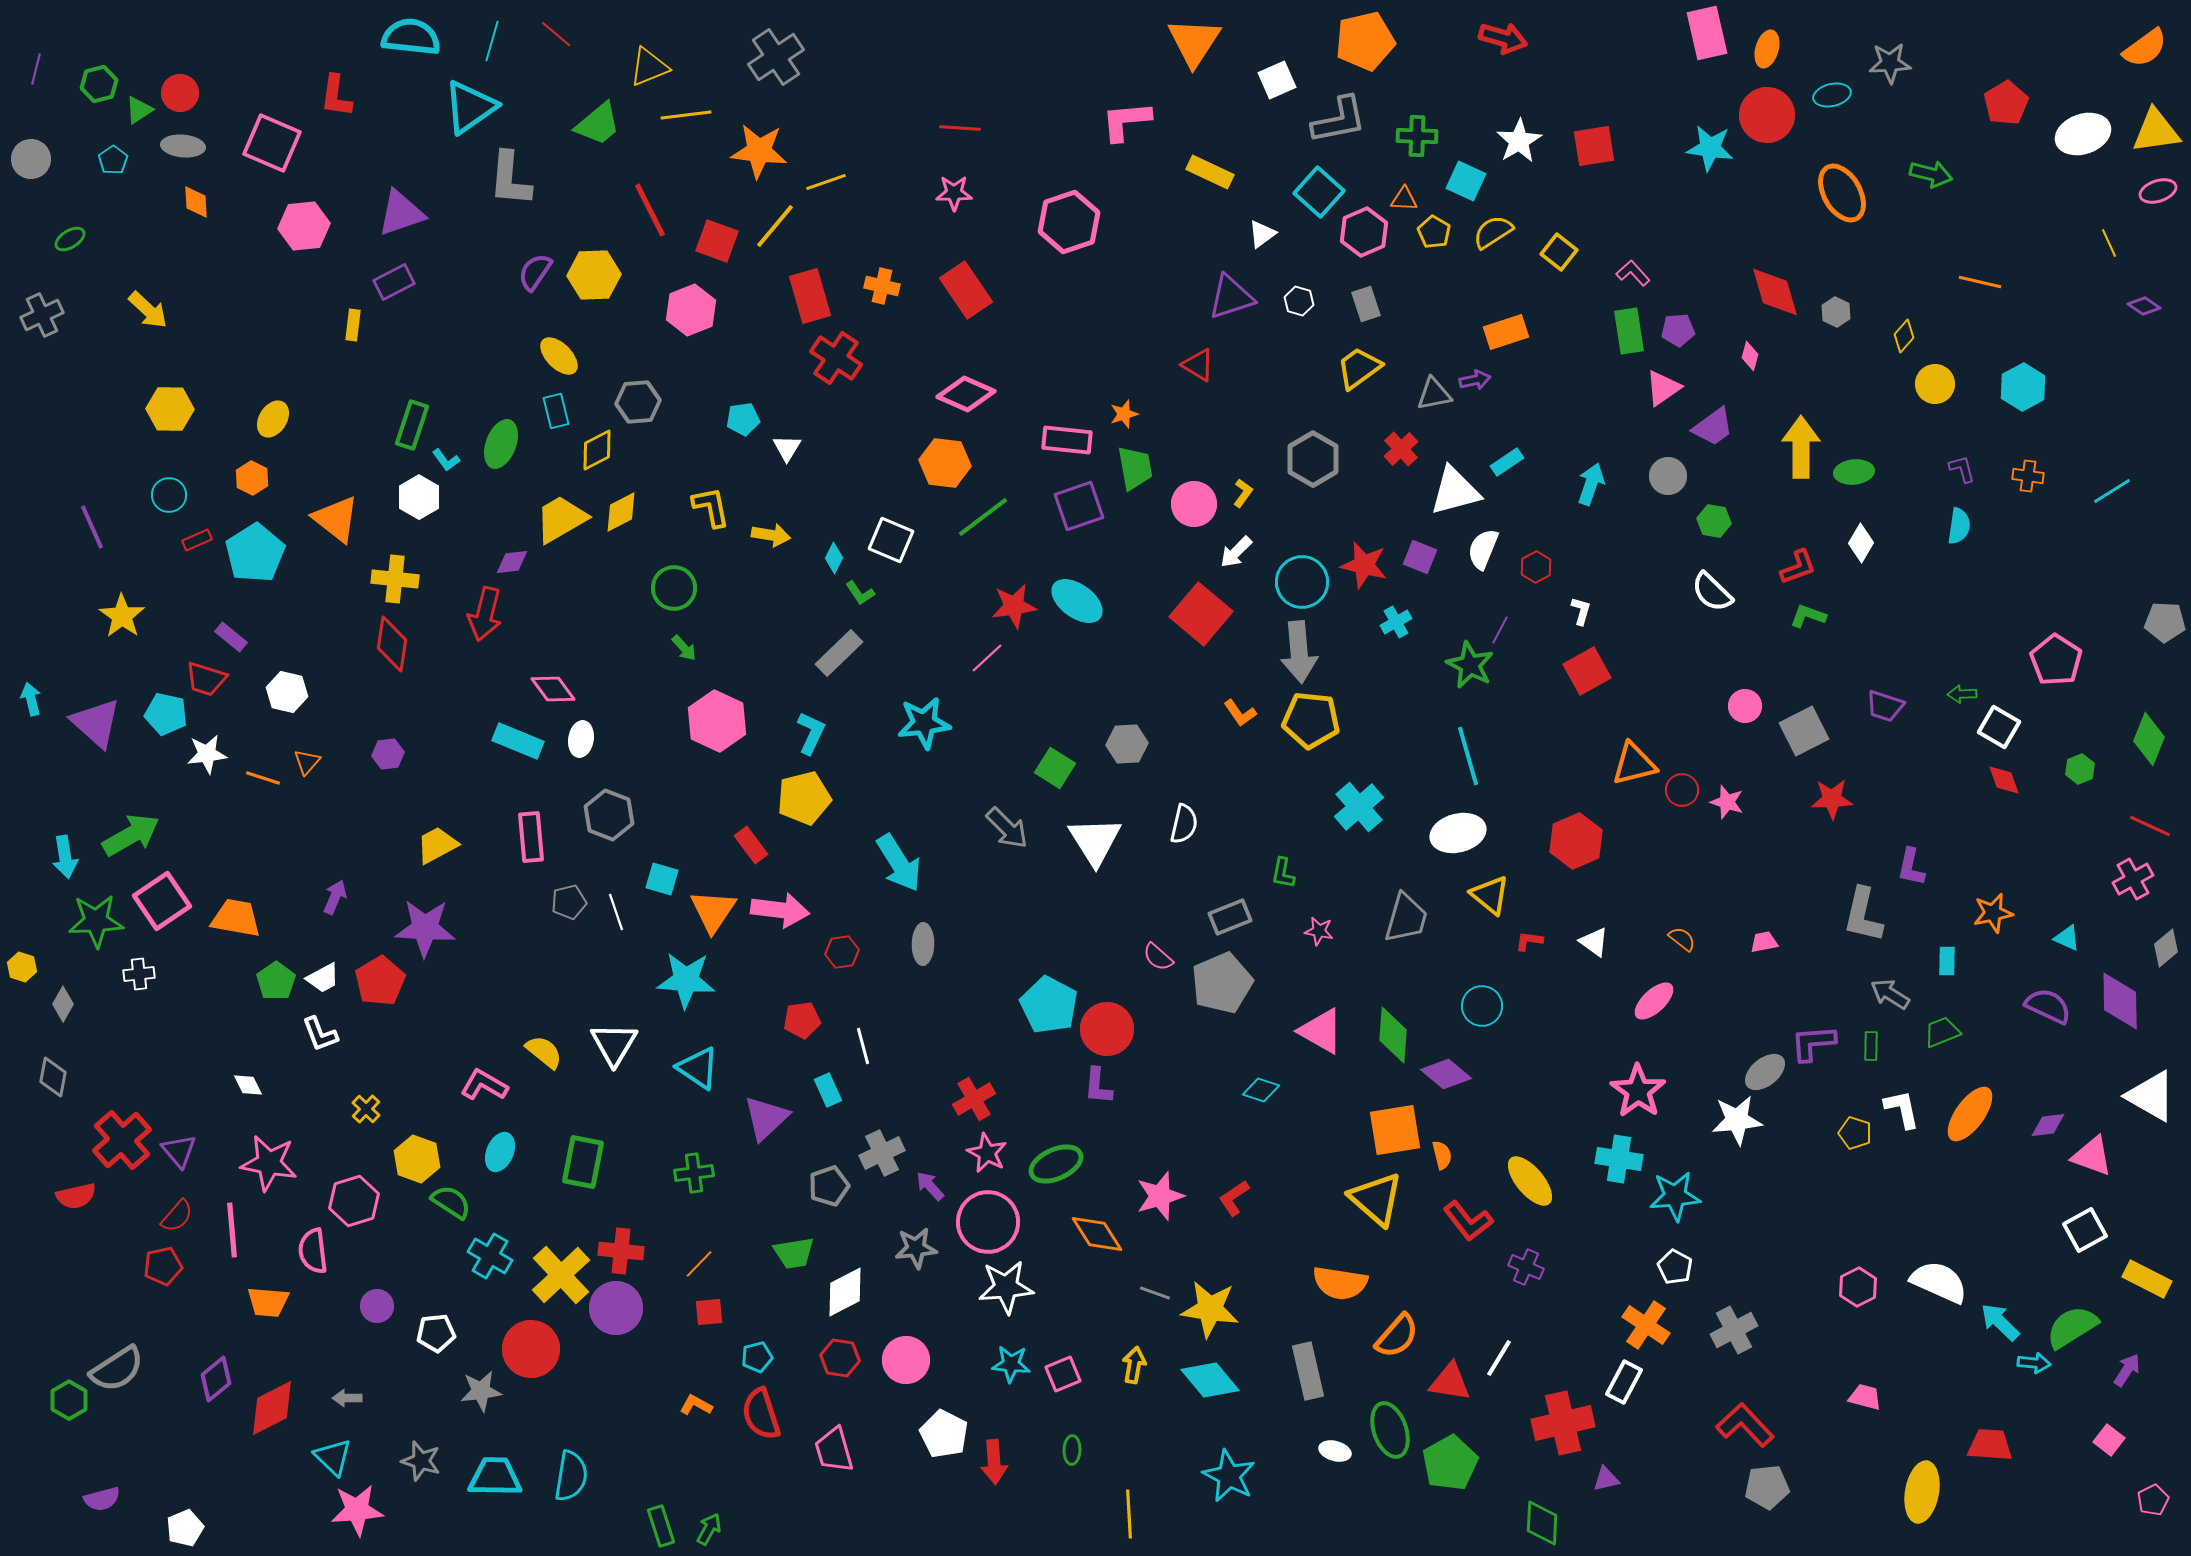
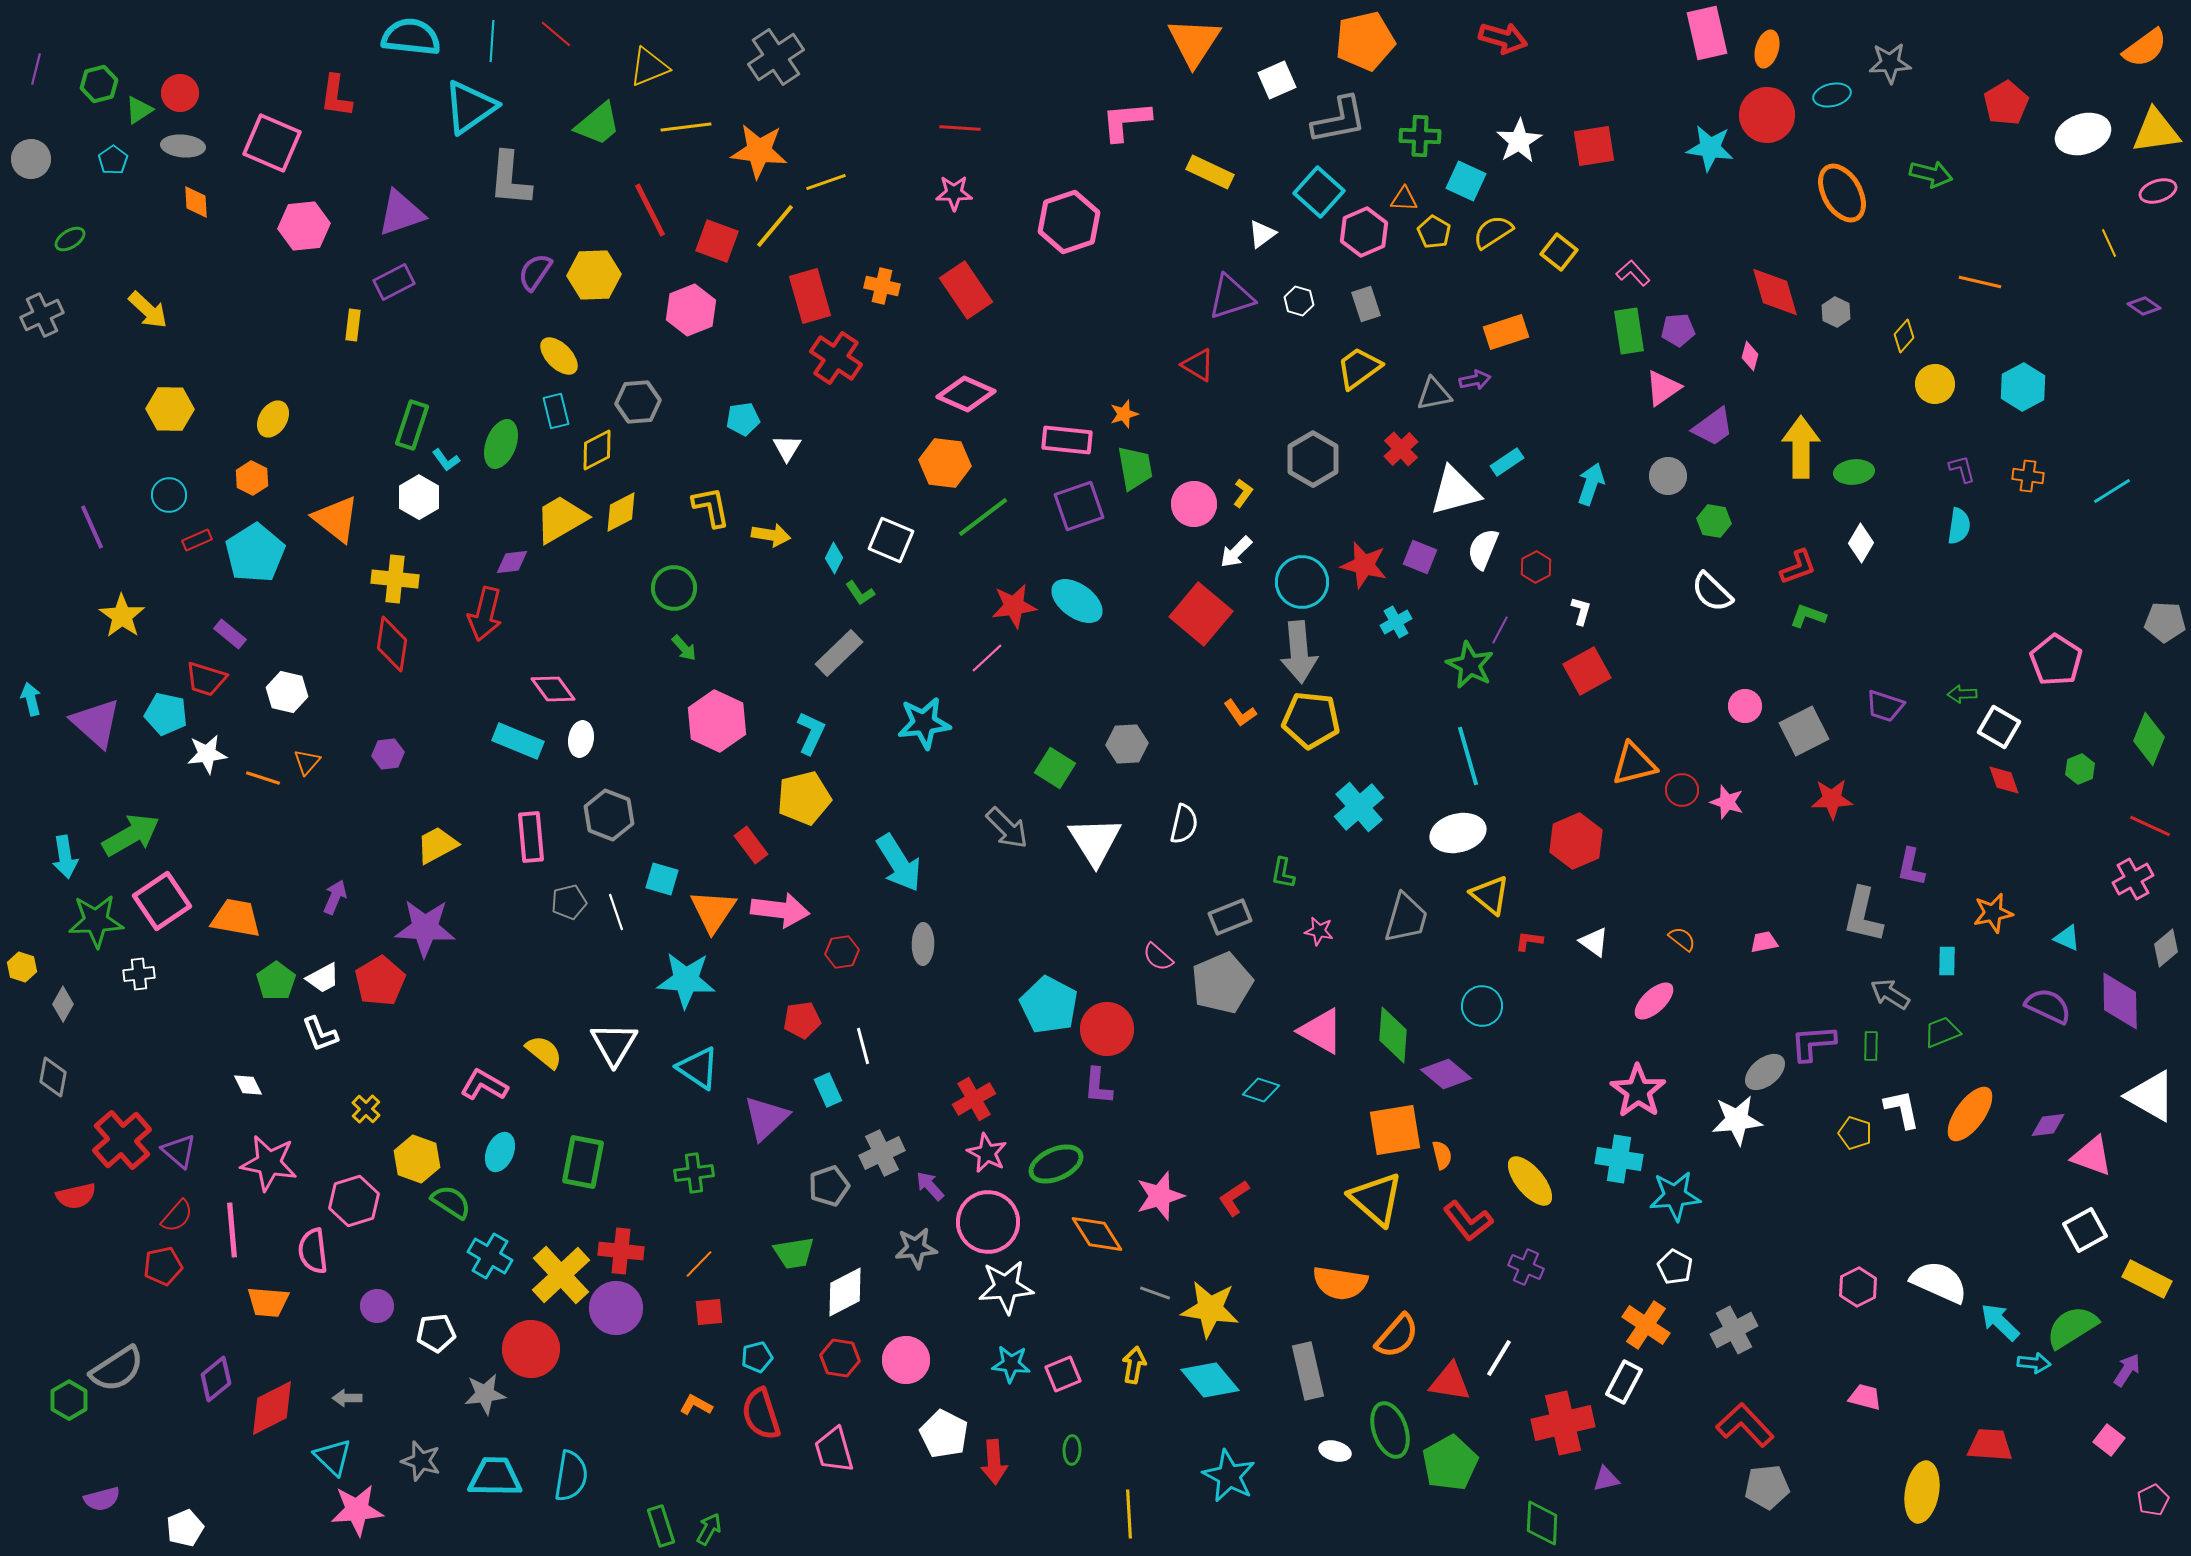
cyan line at (492, 41): rotated 12 degrees counterclockwise
yellow line at (686, 115): moved 12 px down
green cross at (1417, 136): moved 3 px right
purple rectangle at (231, 637): moved 1 px left, 3 px up
purple triangle at (179, 1151): rotated 9 degrees counterclockwise
gray star at (481, 1391): moved 4 px right, 3 px down
